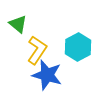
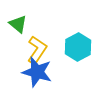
blue star: moved 10 px left, 3 px up
